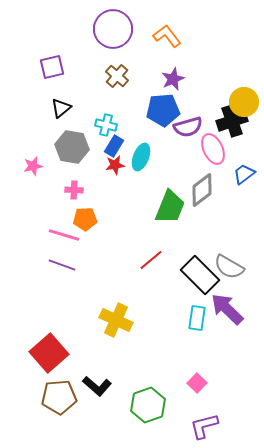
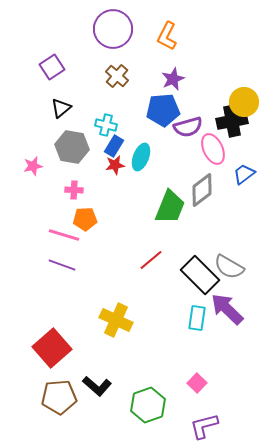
orange L-shape: rotated 116 degrees counterclockwise
purple square: rotated 20 degrees counterclockwise
black cross: rotated 8 degrees clockwise
red square: moved 3 px right, 5 px up
